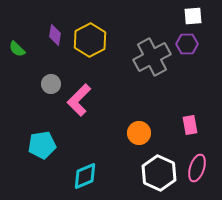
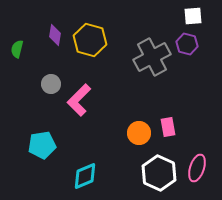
yellow hexagon: rotated 16 degrees counterclockwise
purple hexagon: rotated 15 degrees clockwise
green semicircle: rotated 60 degrees clockwise
pink rectangle: moved 22 px left, 2 px down
